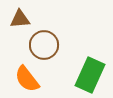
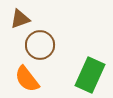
brown triangle: rotated 15 degrees counterclockwise
brown circle: moved 4 px left
